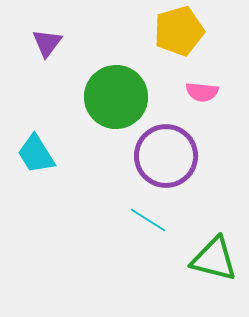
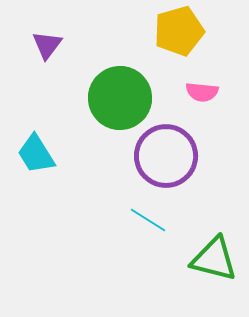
purple triangle: moved 2 px down
green circle: moved 4 px right, 1 px down
